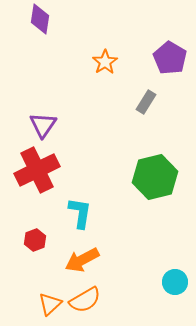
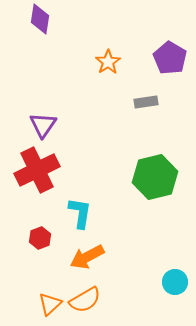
orange star: moved 3 px right
gray rectangle: rotated 50 degrees clockwise
red hexagon: moved 5 px right, 2 px up
orange arrow: moved 5 px right, 3 px up
